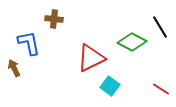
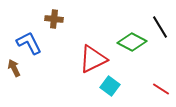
blue L-shape: rotated 16 degrees counterclockwise
red triangle: moved 2 px right, 1 px down
